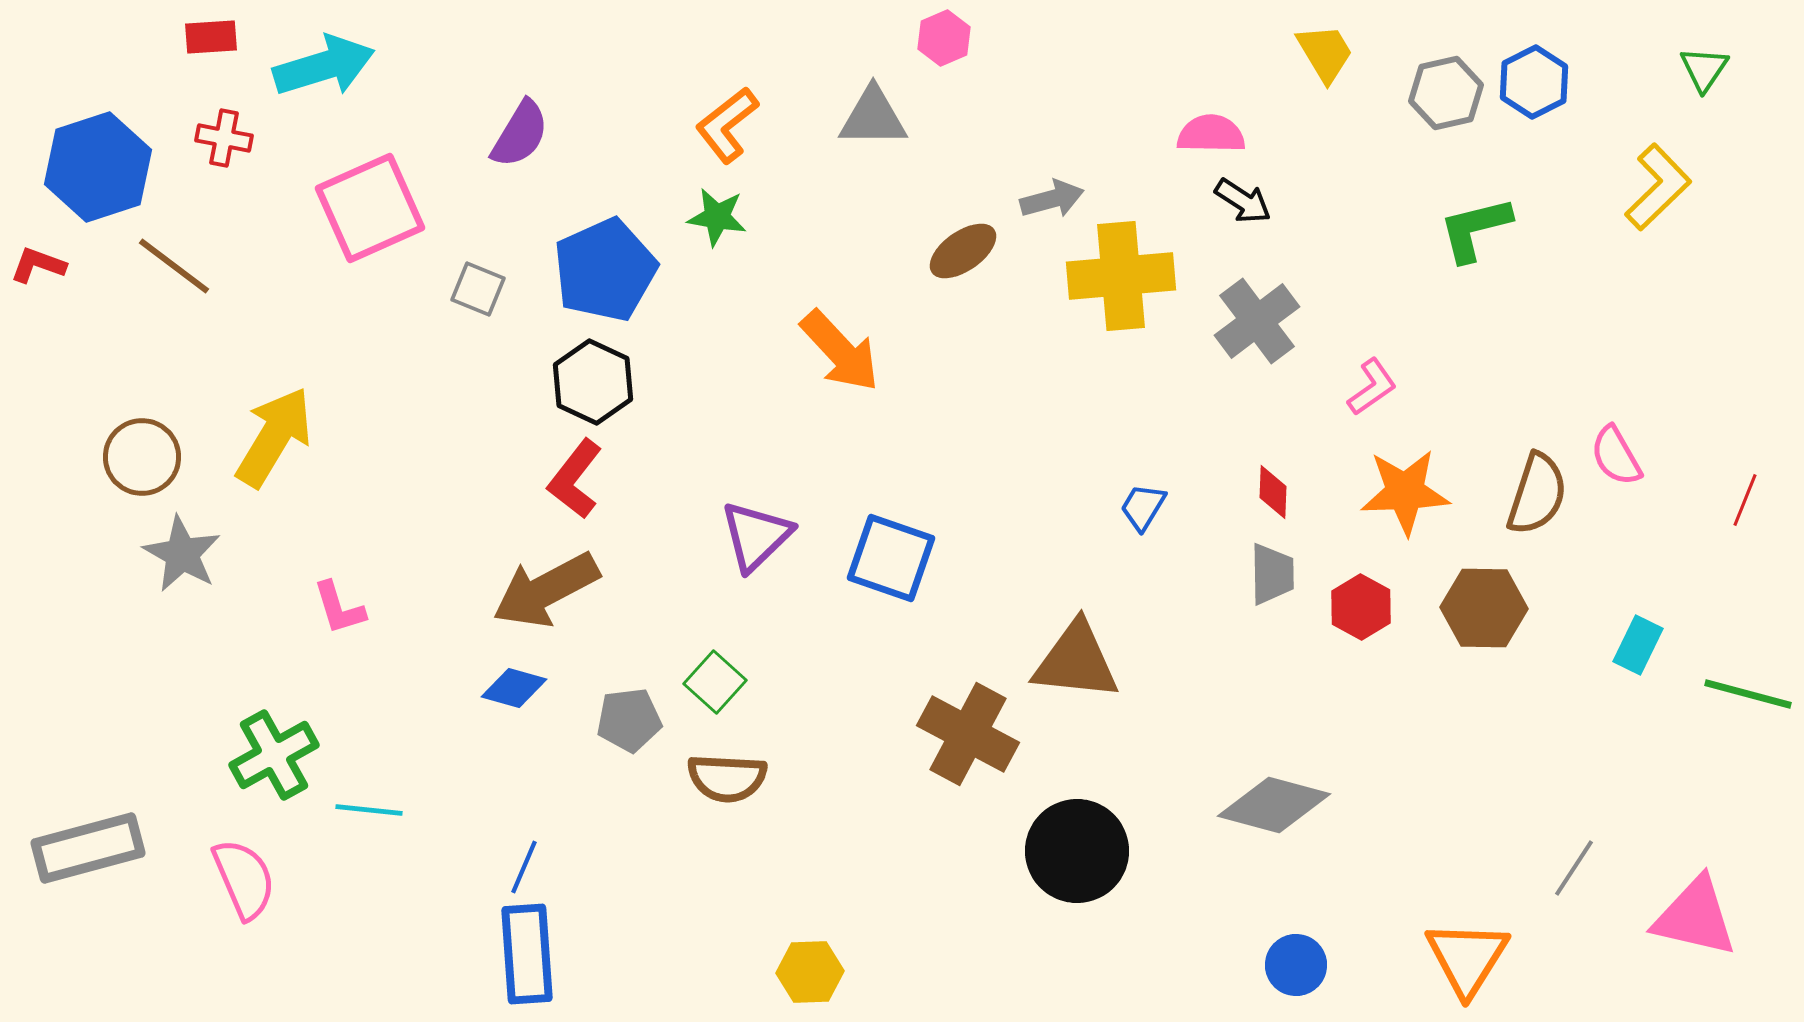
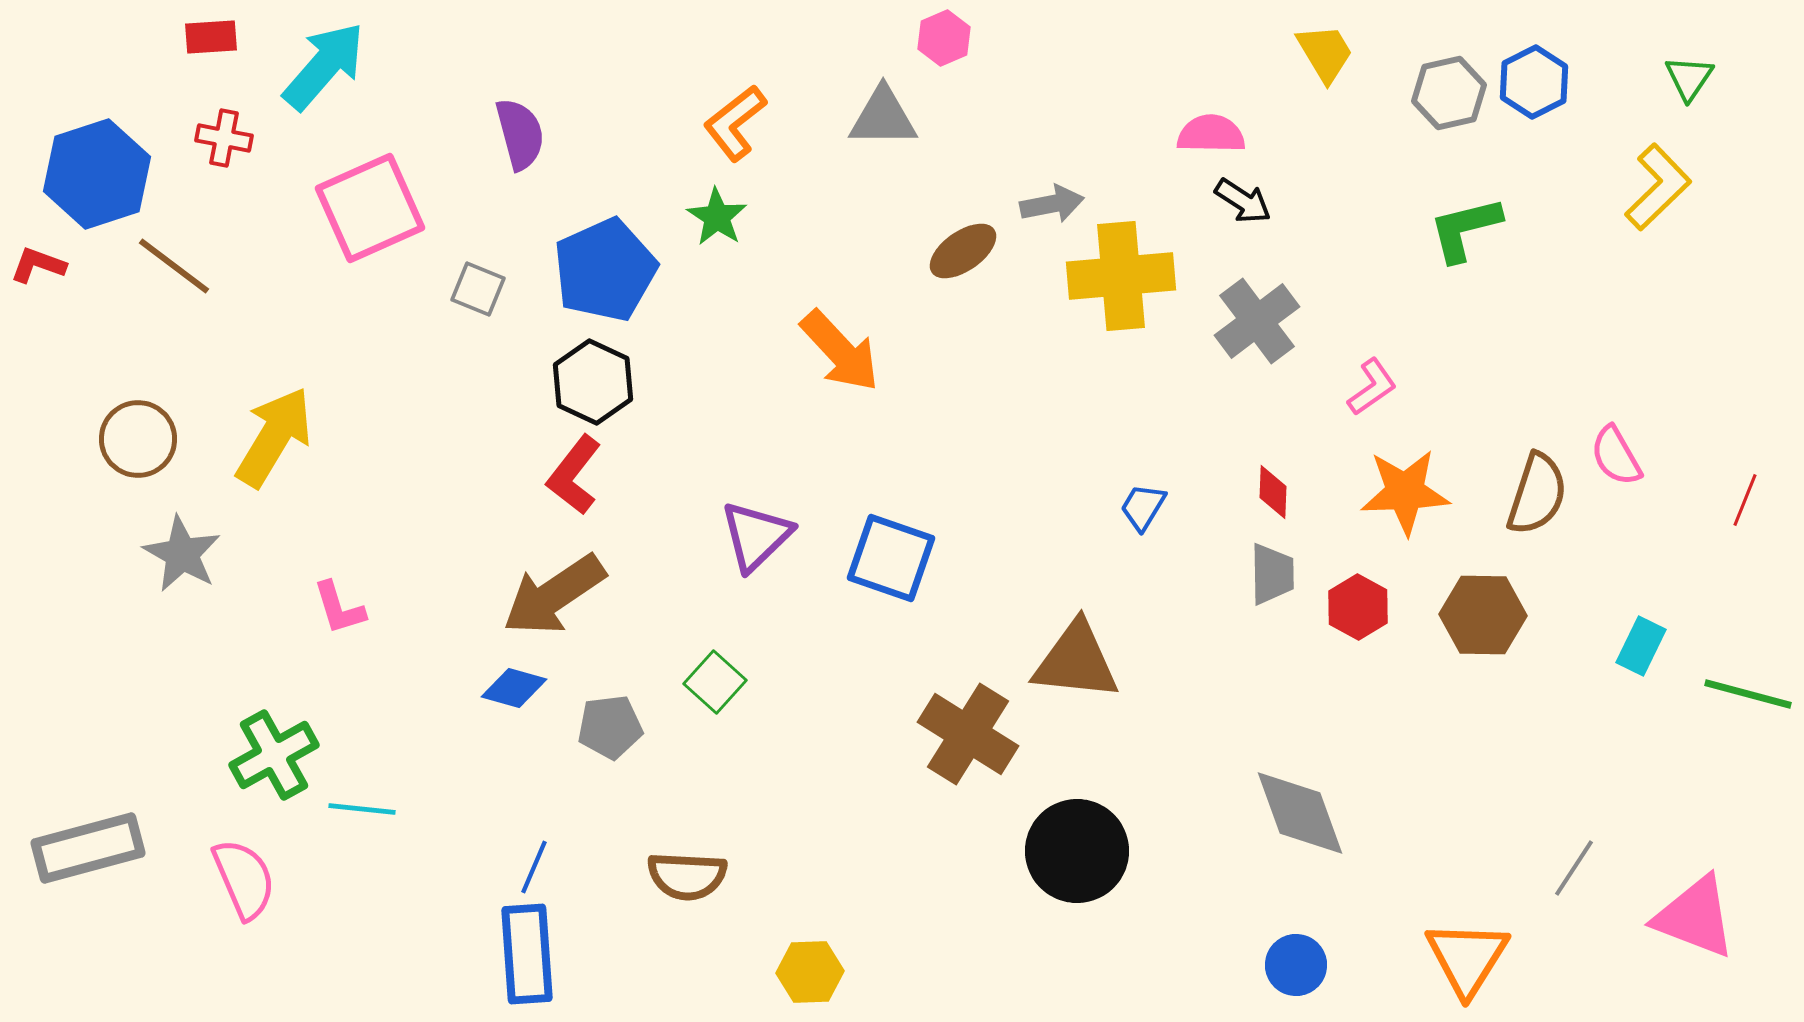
cyan arrow at (324, 66): rotated 32 degrees counterclockwise
green triangle at (1704, 69): moved 15 px left, 9 px down
gray hexagon at (1446, 93): moved 3 px right
gray triangle at (873, 117): moved 10 px right
orange L-shape at (727, 125): moved 8 px right, 2 px up
purple semicircle at (520, 134): rotated 46 degrees counterclockwise
blue hexagon at (98, 167): moved 1 px left, 7 px down
gray arrow at (1052, 199): moved 5 px down; rotated 4 degrees clockwise
green star at (717, 217): rotated 24 degrees clockwise
green L-shape at (1475, 229): moved 10 px left
brown circle at (142, 457): moved 4 px left, 18 px up
red L-shape at (575, 479): moved 1 px left, 4 px up
brown arrow at (546, 590): moved 8 px right, 5 px down; rotated 6 degrees counterclockwise
red hexagon at (1361, 607): moved 3 px left
brown hexagon at (1484, 608): moved 1 px left, 7 px down
cyan rectangle at (1638, 645): moved 3 px right, 1 px down
gray pentagon at (629, 720): moved 19 px left, 7 px down
brown cross at (968, 734): rotated 4 degrees clockwise
brown semicircle at (727, 778): moved 40 px left, 98 px down
gray diamond at (1274, 805): moved 26 px right, 8 px down; rotated 55 degrees clockwise
cyan line at (369, 810): moved 7 px left, 1 px up
blue line at (524, 867): moved 10 px right
pink triangle at (1695, 917): rotated 8 degrees clockwise
